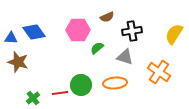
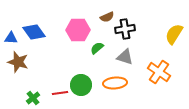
black cross: moved 7 px left, 2 px up
